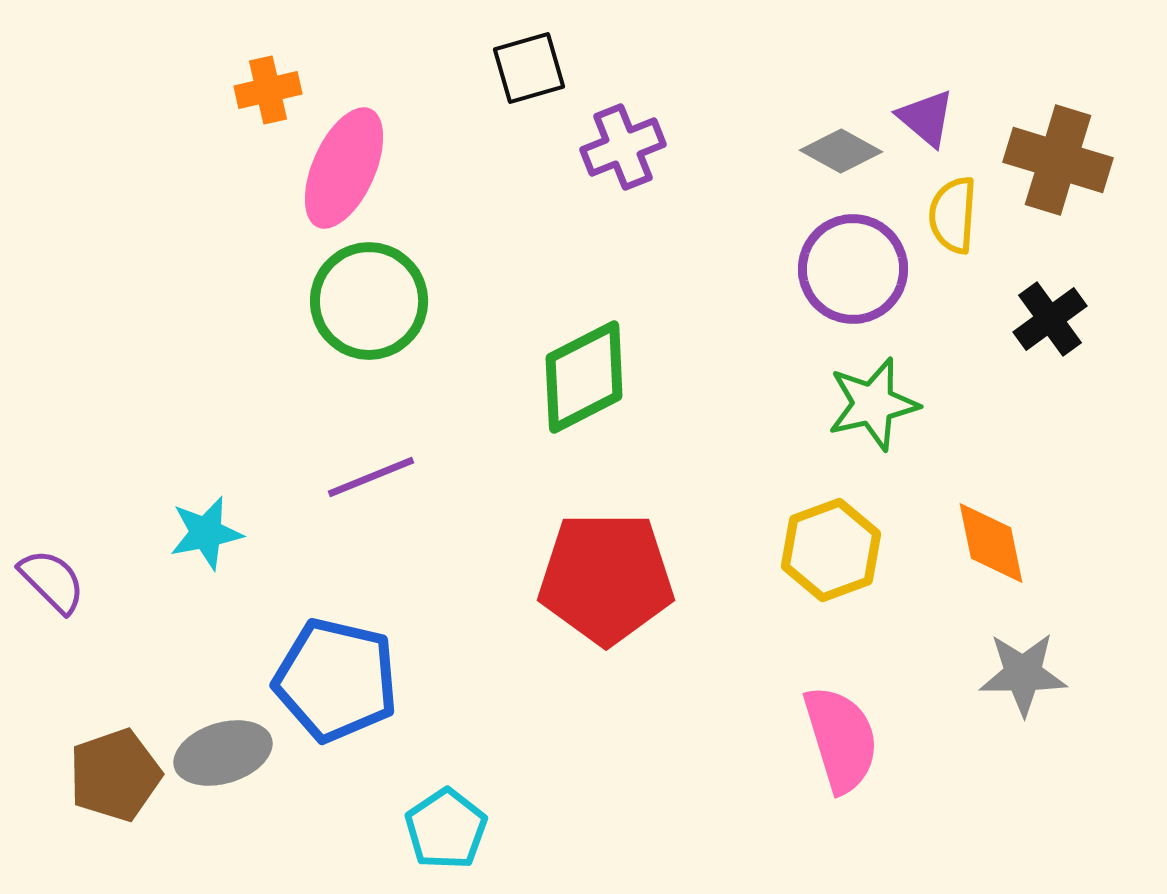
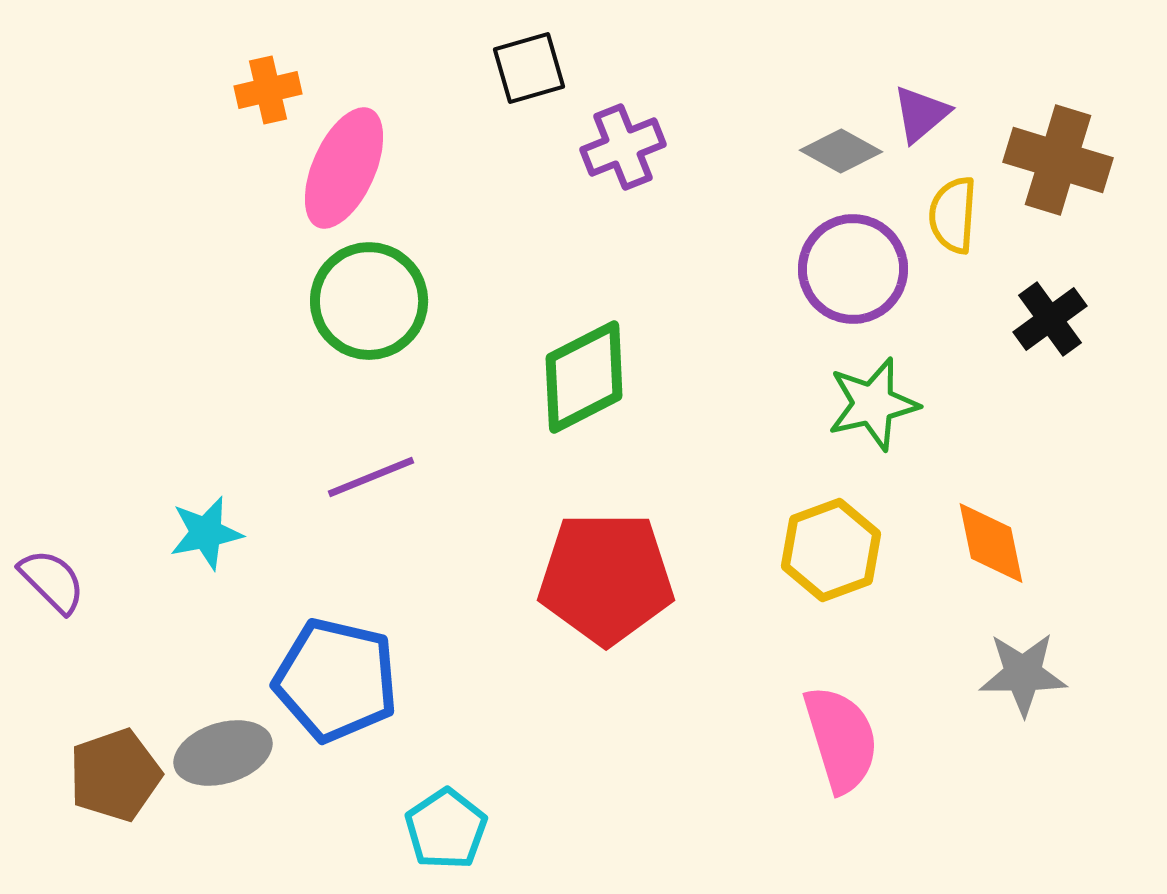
purple triangle: moved 5 px left, 4 px up; rotated 40 degrees clockwise
